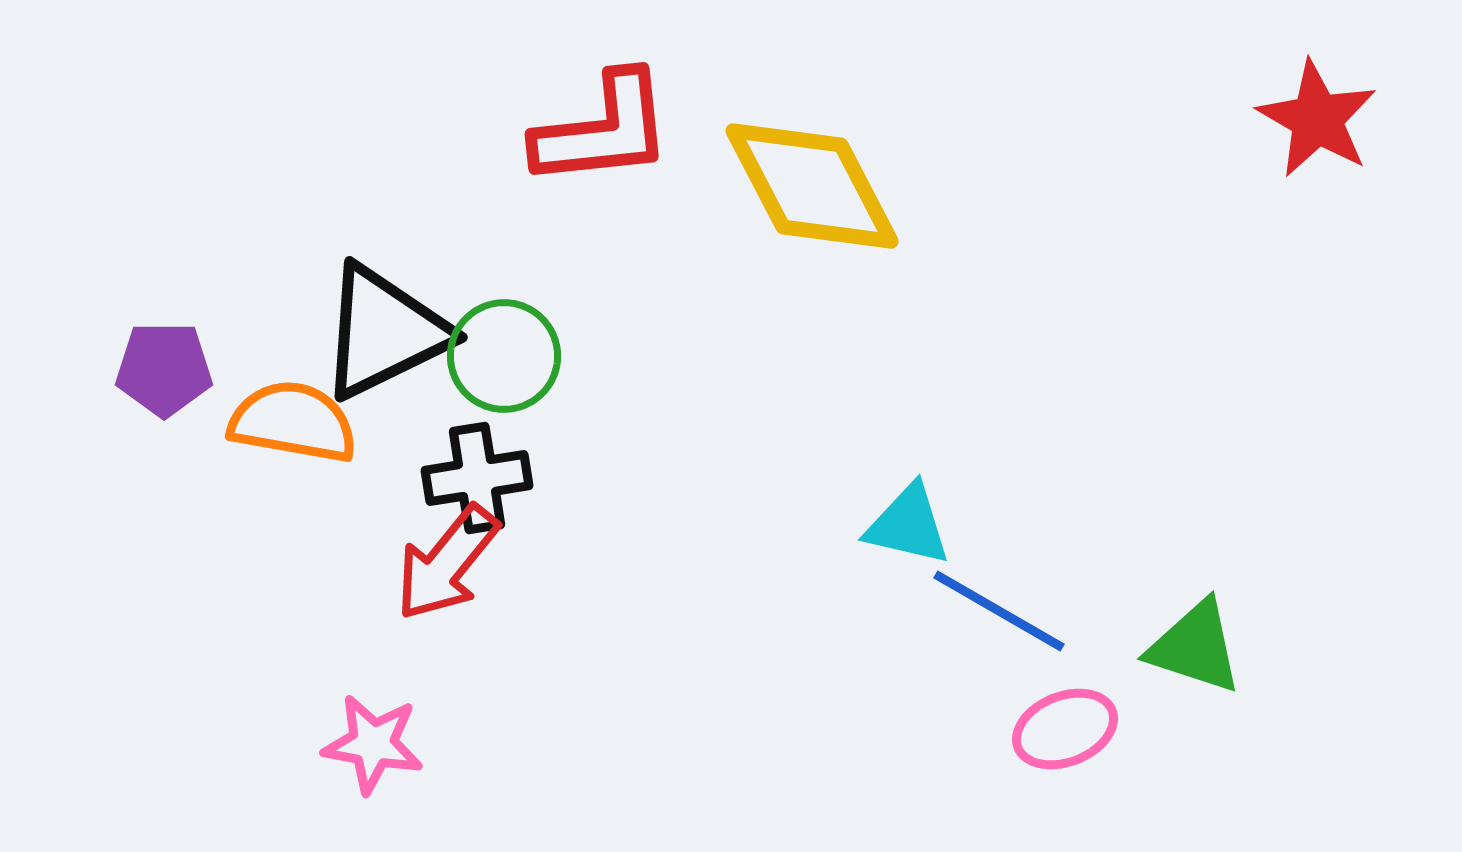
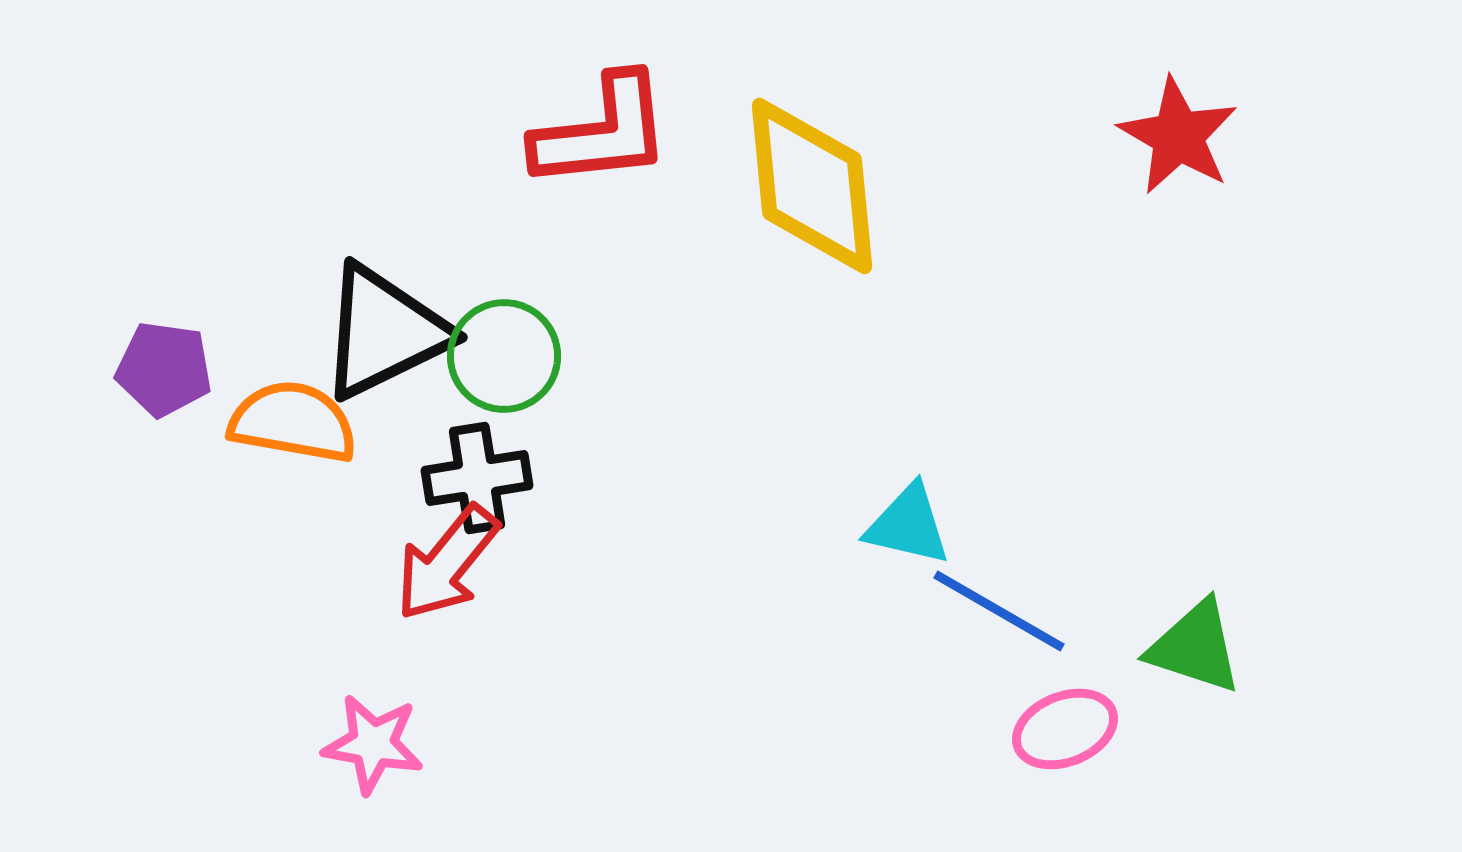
red star: moved 139 px left, 17 px down
red L-shape: moved 1 px left, 2 px down
yellow diamond: rotated 22 degrees clockwise
purple pentagon: rotated 8 degrees clockwise
